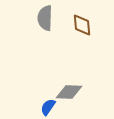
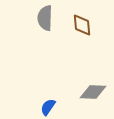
gray diamond: moved 24 px right
